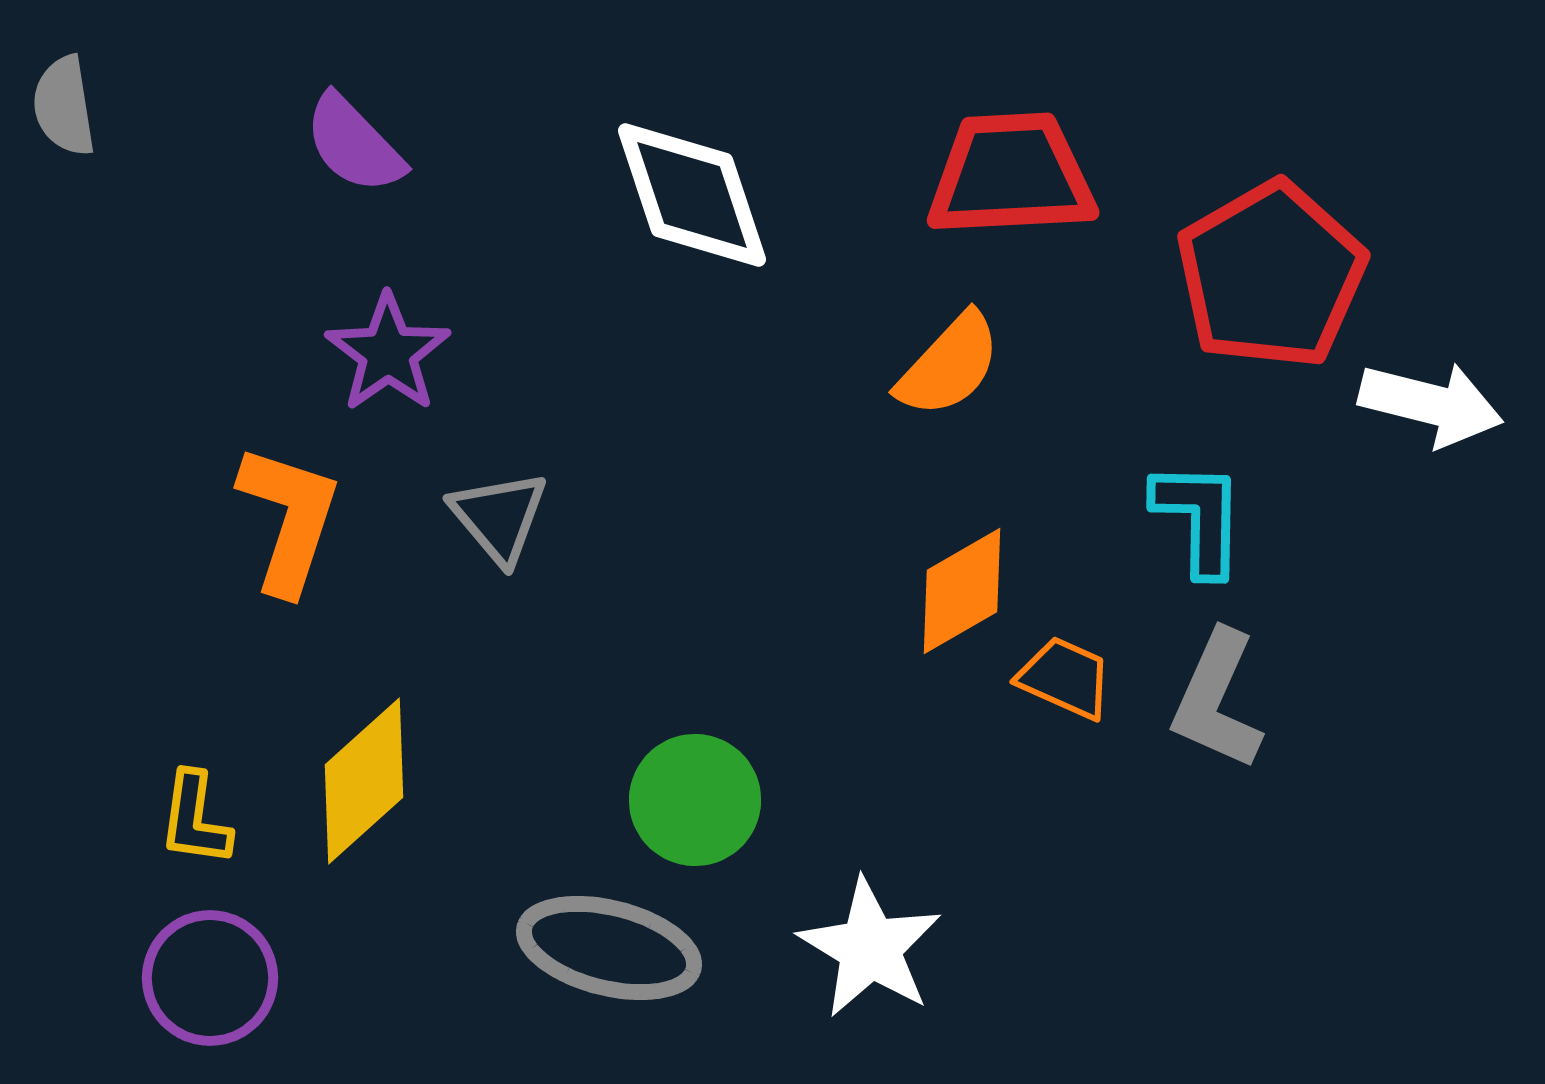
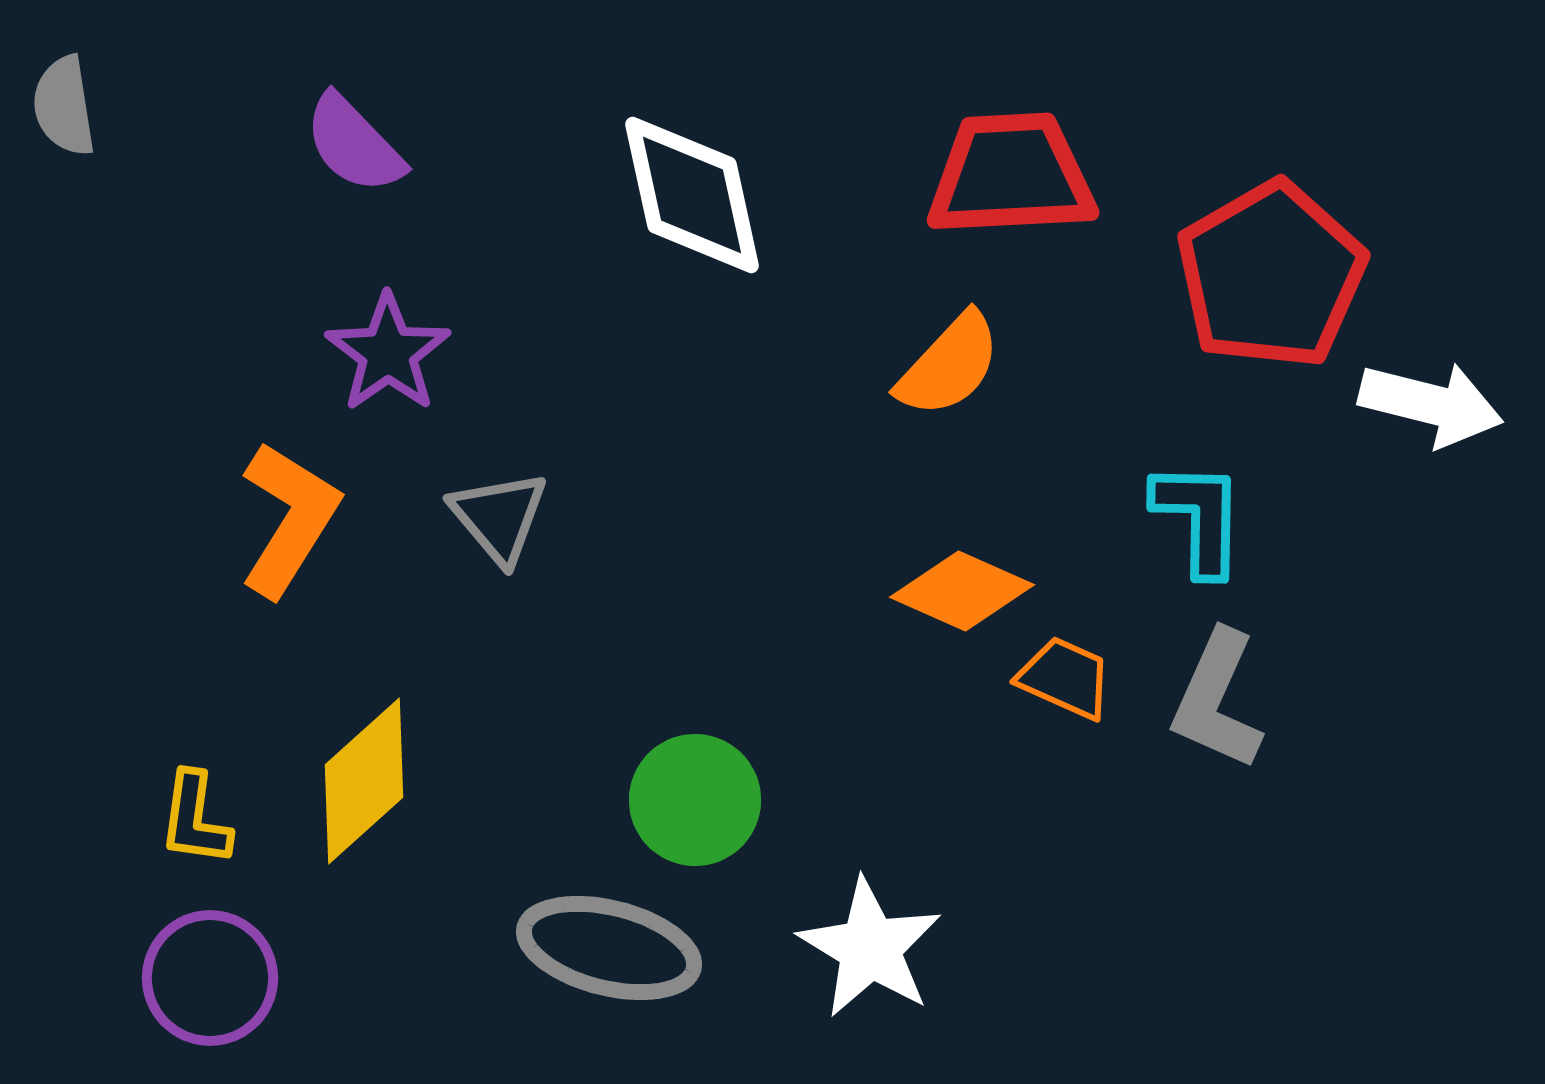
white diamond: rotated 6 degrees clockwise
orange L-shape: rotated 14 degrees clockwise
orange diamond: rotated 54 degrees clockwise
